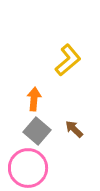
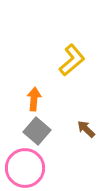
yellow L-shape: moved 4 px right
brown arrow: moved 12 px right
pink circle: moved 3 px left
